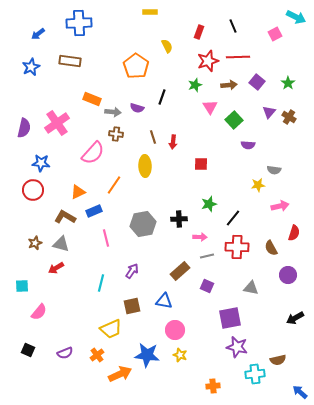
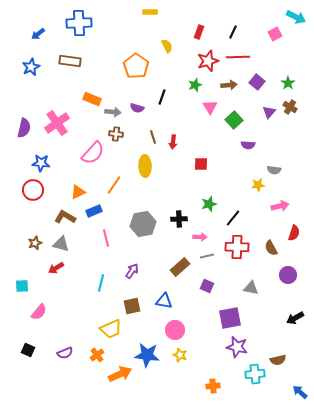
black line at (233, 26): moved 6 px down; rotated 48 degrees clockwise
brown cross at (289, 117): moved 1 px right, 10 px up
brown rectangle at (180, 271): moved 4 px up
